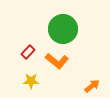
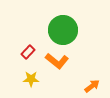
green circle: moved 1 px down
yellow star: moved 2 px up
